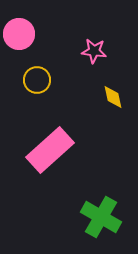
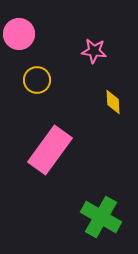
yellow diamond: moved 5 px down; rotated 10 degrees clockwise
pink rectangle: rotated 12 degrees counterclockwise
